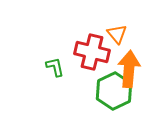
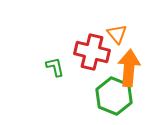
orange arrow: moved 1 px up
green hexagon: moved 5 px down; rotated 12 degrees counterclockwise
